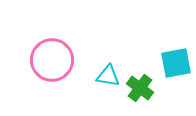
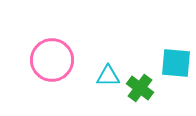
cyan square: rotated 16 degrees clockwise
cyan triangle: rotated 10 degrees counterclockwise
